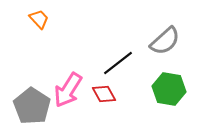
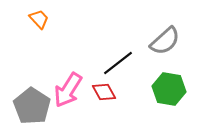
red diamond: moved 2 px up
